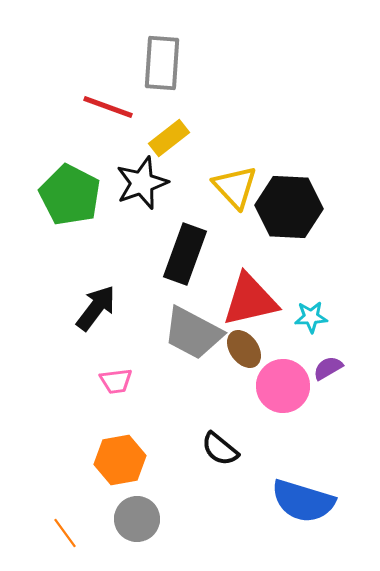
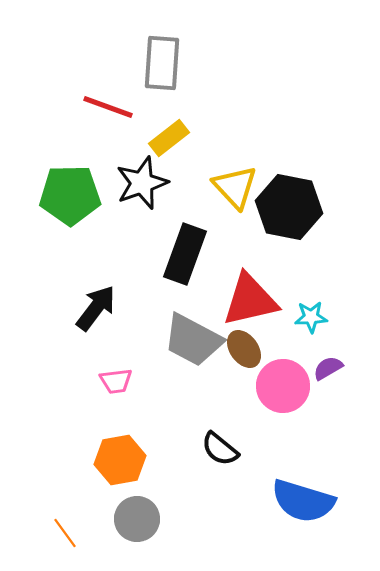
green pentagon: rotated 28 degrees counterclockwise
black hexagon: rotated 8 degrees clockwise
gray trapezoid: moved 7 px down
